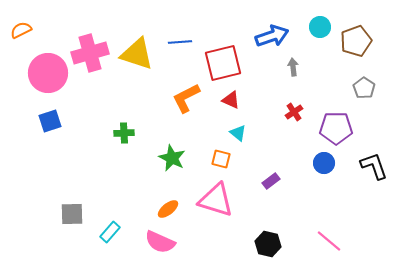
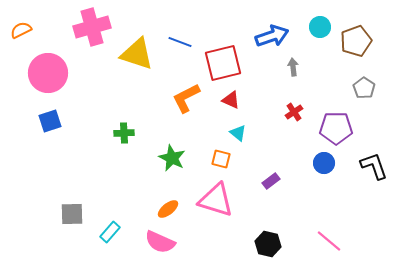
blue line: rotated 25 degrees clockwise
pink cross: moved 2 px right, 26 px up
